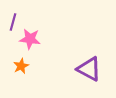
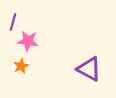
pink star: moved 2 px left, 2 px down
